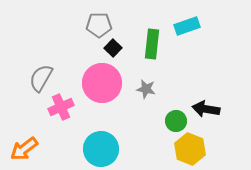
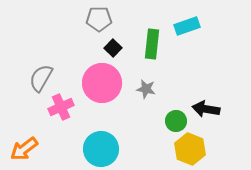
gray pentagon: moved 6 px up
